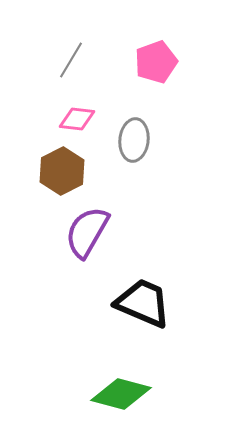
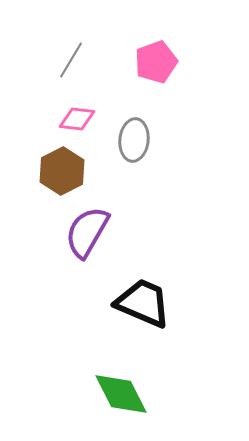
green diamond: rotated 48 degrees clockwise
